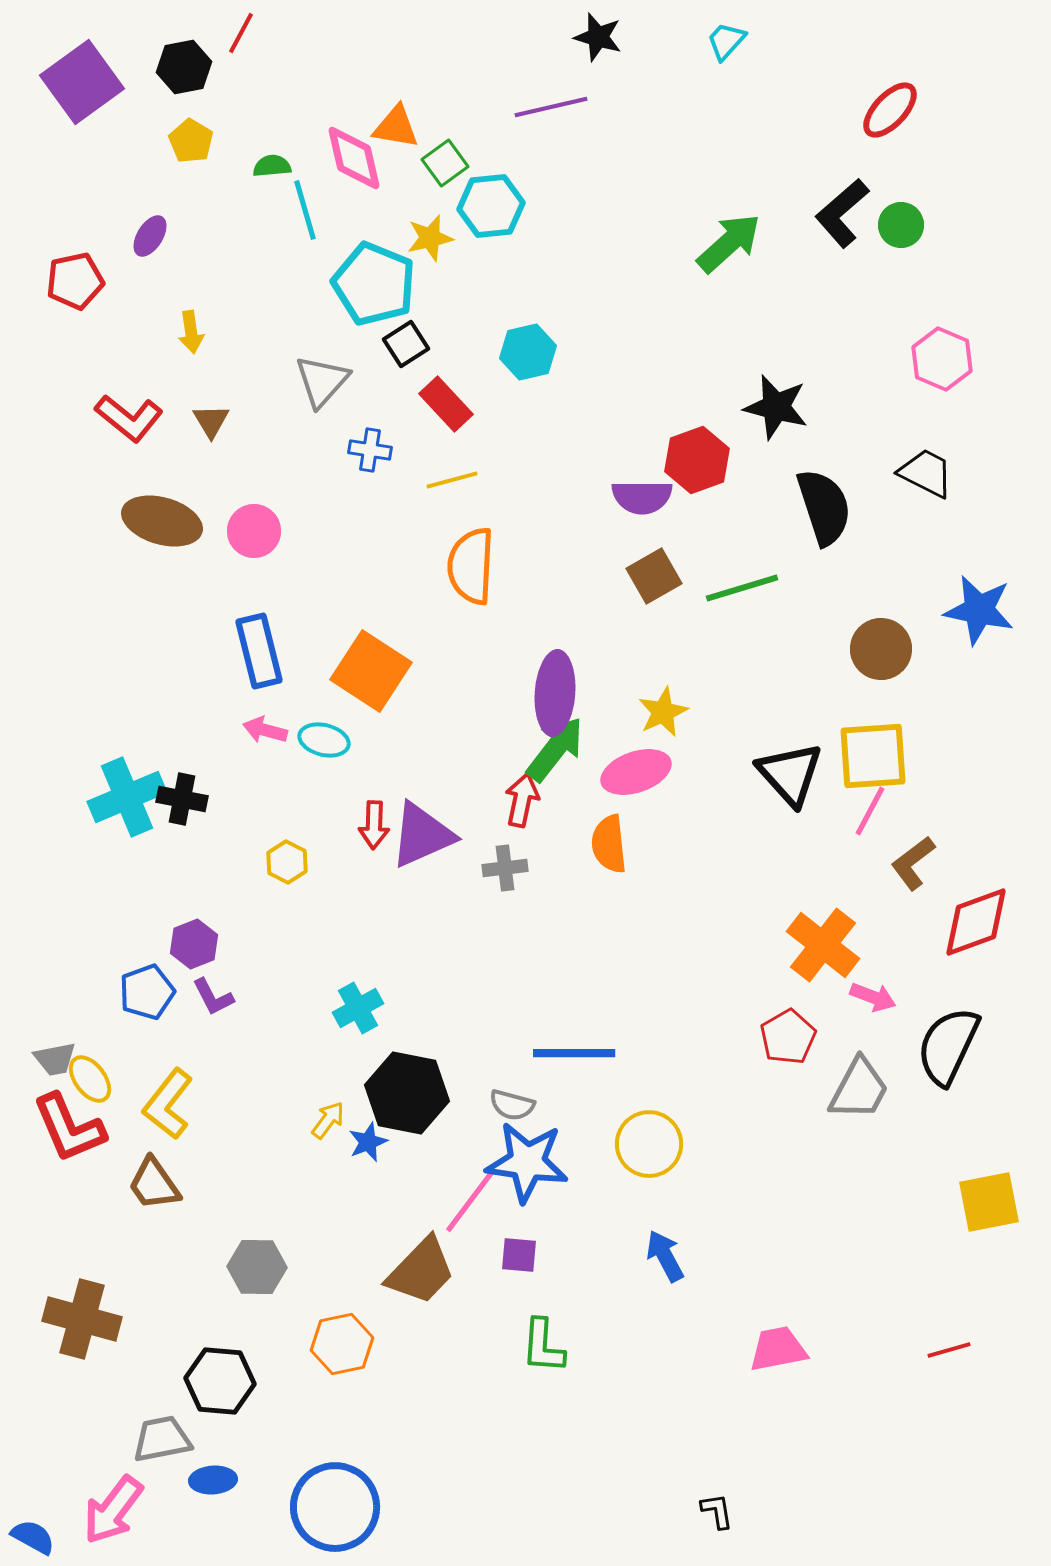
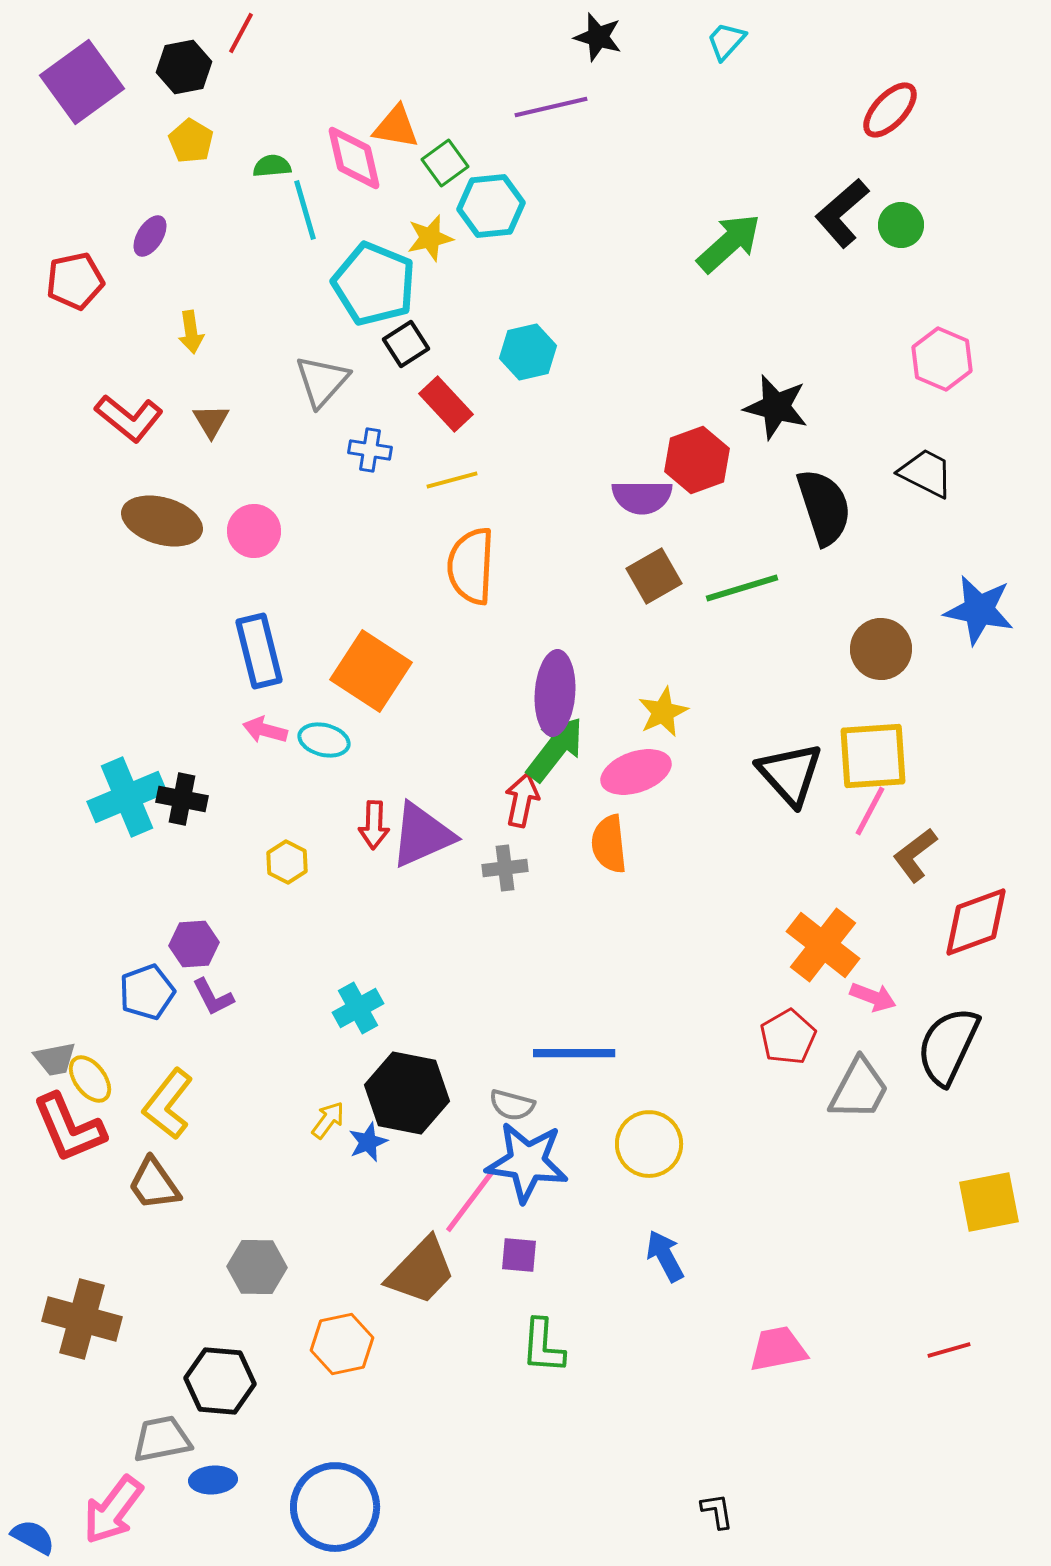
brown L-shape at (913, 863): moved 2 px right, 8 px up
purple hexagon at (194, 944): rotated 18 degrees clockwise
